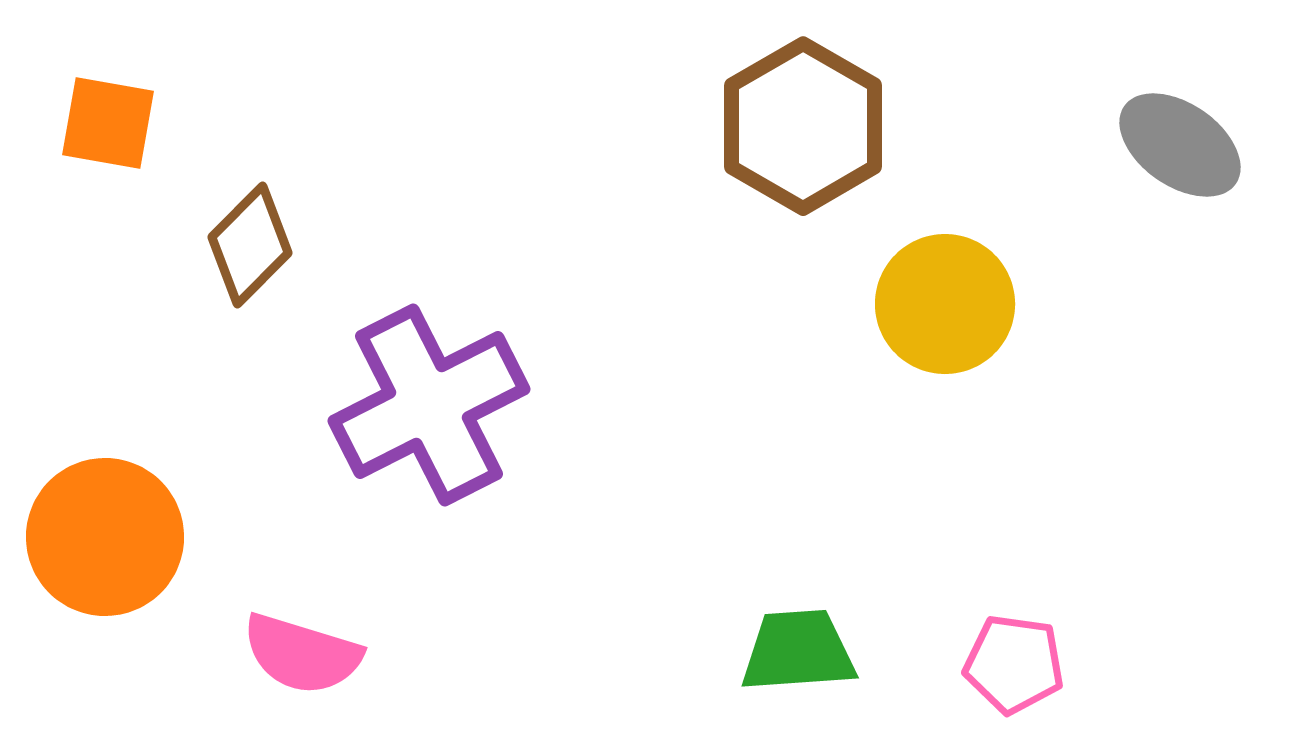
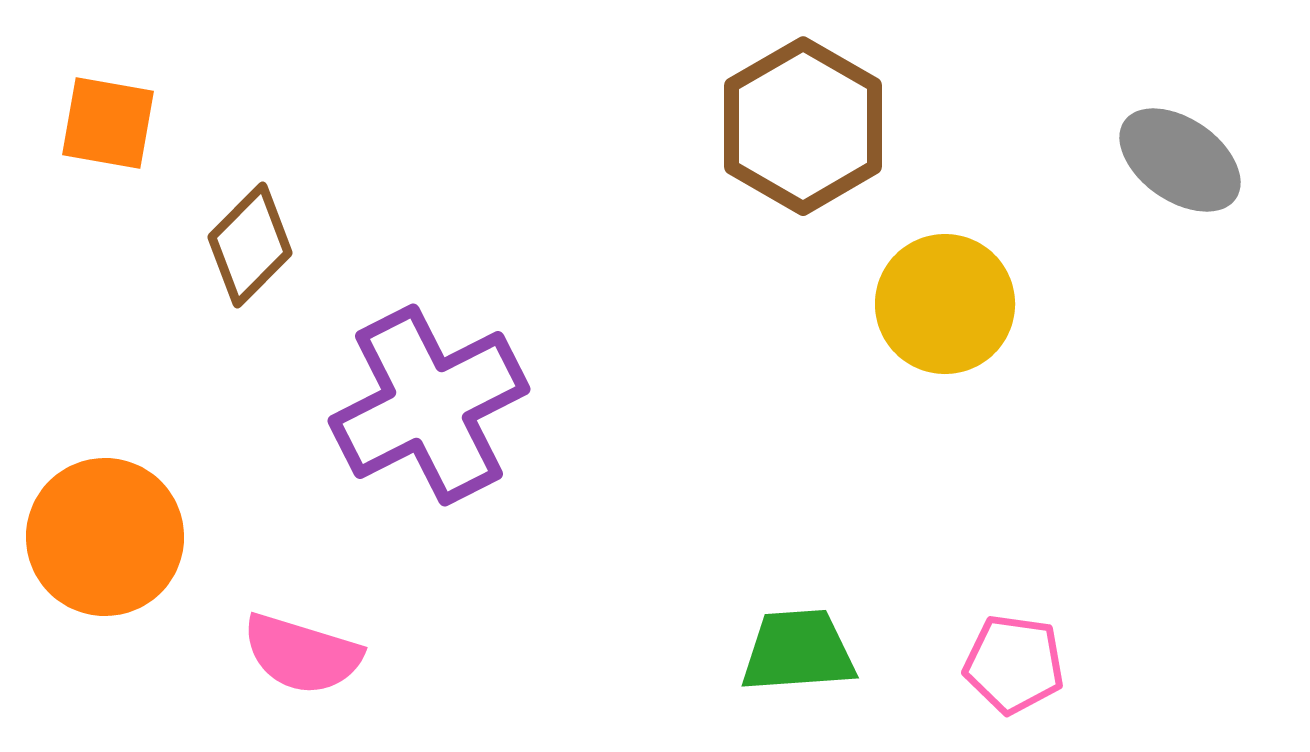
gray ellipse: moved 15 px down
